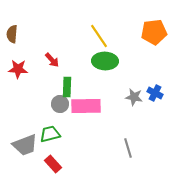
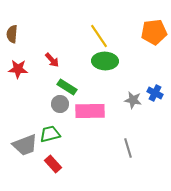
green rectangle: rotated 60 degrees counterclockwise
gray star: moved 1 px left, 3 px down
pink rectangle: moved 4 px right, 5 px down
